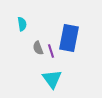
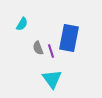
cyan semicircle: rotated 40 degrees clockwise
